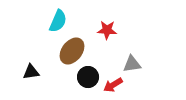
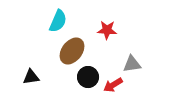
black triangle: moved 5 px down
